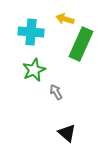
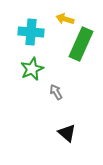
green star: moved 2 px left, 1 px up
